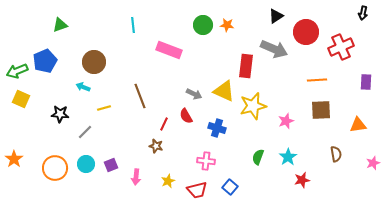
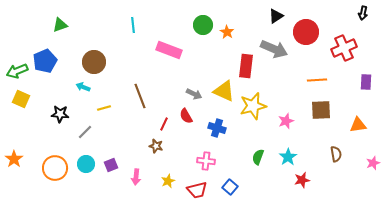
orange star at (227, 25): moved 7 px down; rotated 24 degrees clockwise
red cross at (341, 47): moved 3 px right, 1 px down
